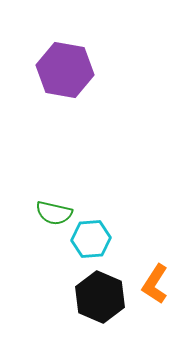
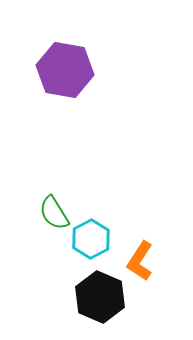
green semicircle: rotated 45 degrees clockwise
cyan hexagon: rotated 24 degrees counterclockwise
orange L-shape: moved 15 px left, 23 px up
